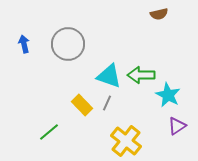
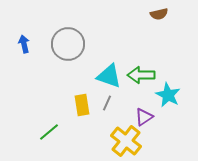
yellow rectangle: rotated 35 degrees clockwise
purple triangle: moved 33 px left, 9 px up
